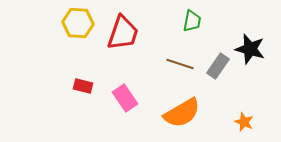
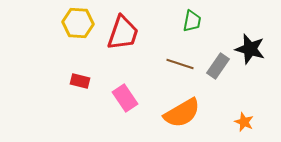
red rectangle: moved 3 px left, 5 px up
